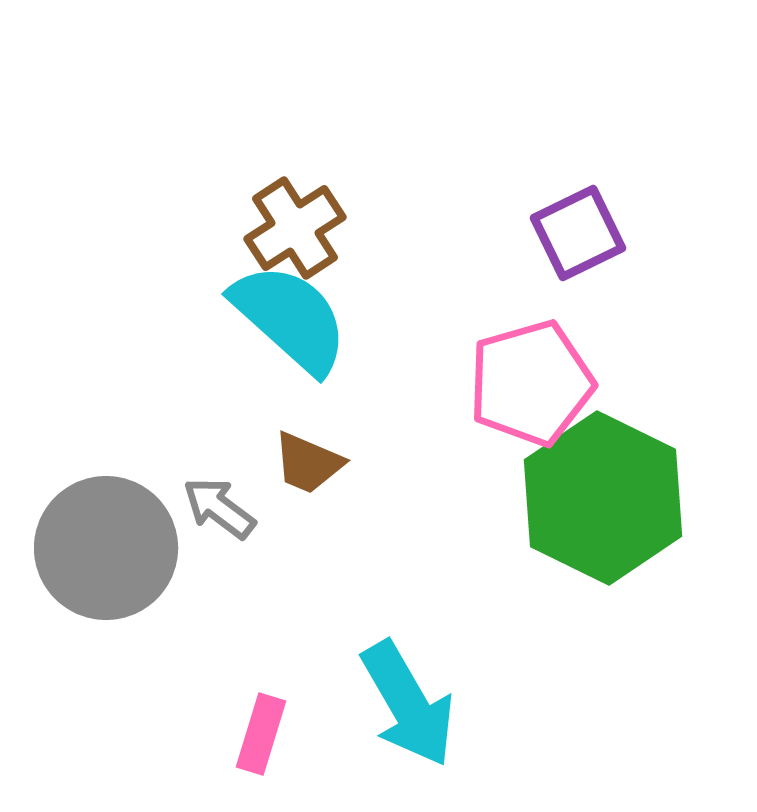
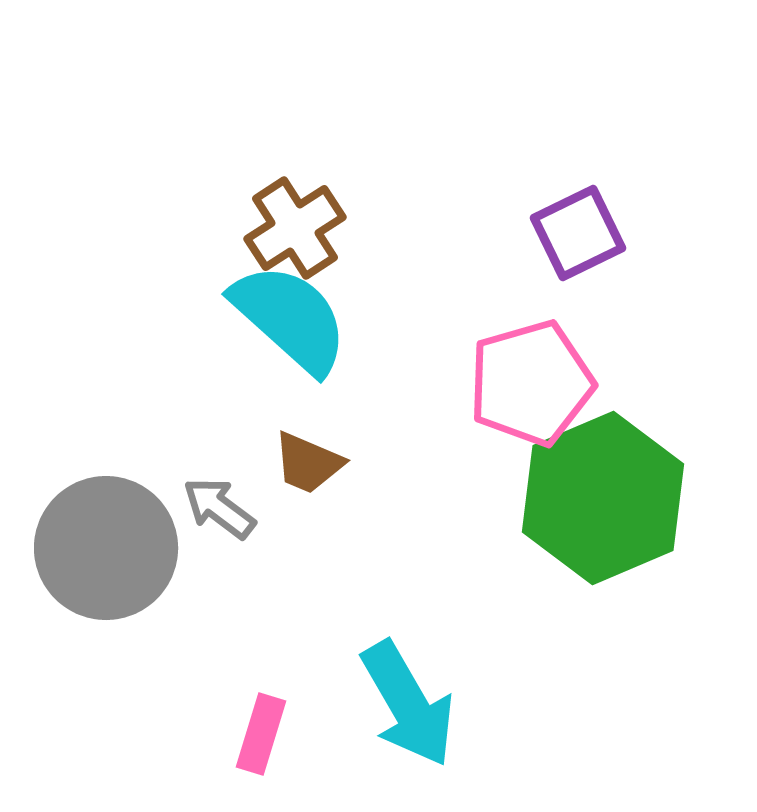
green hexagon: rotated 11 degrees clockwise
